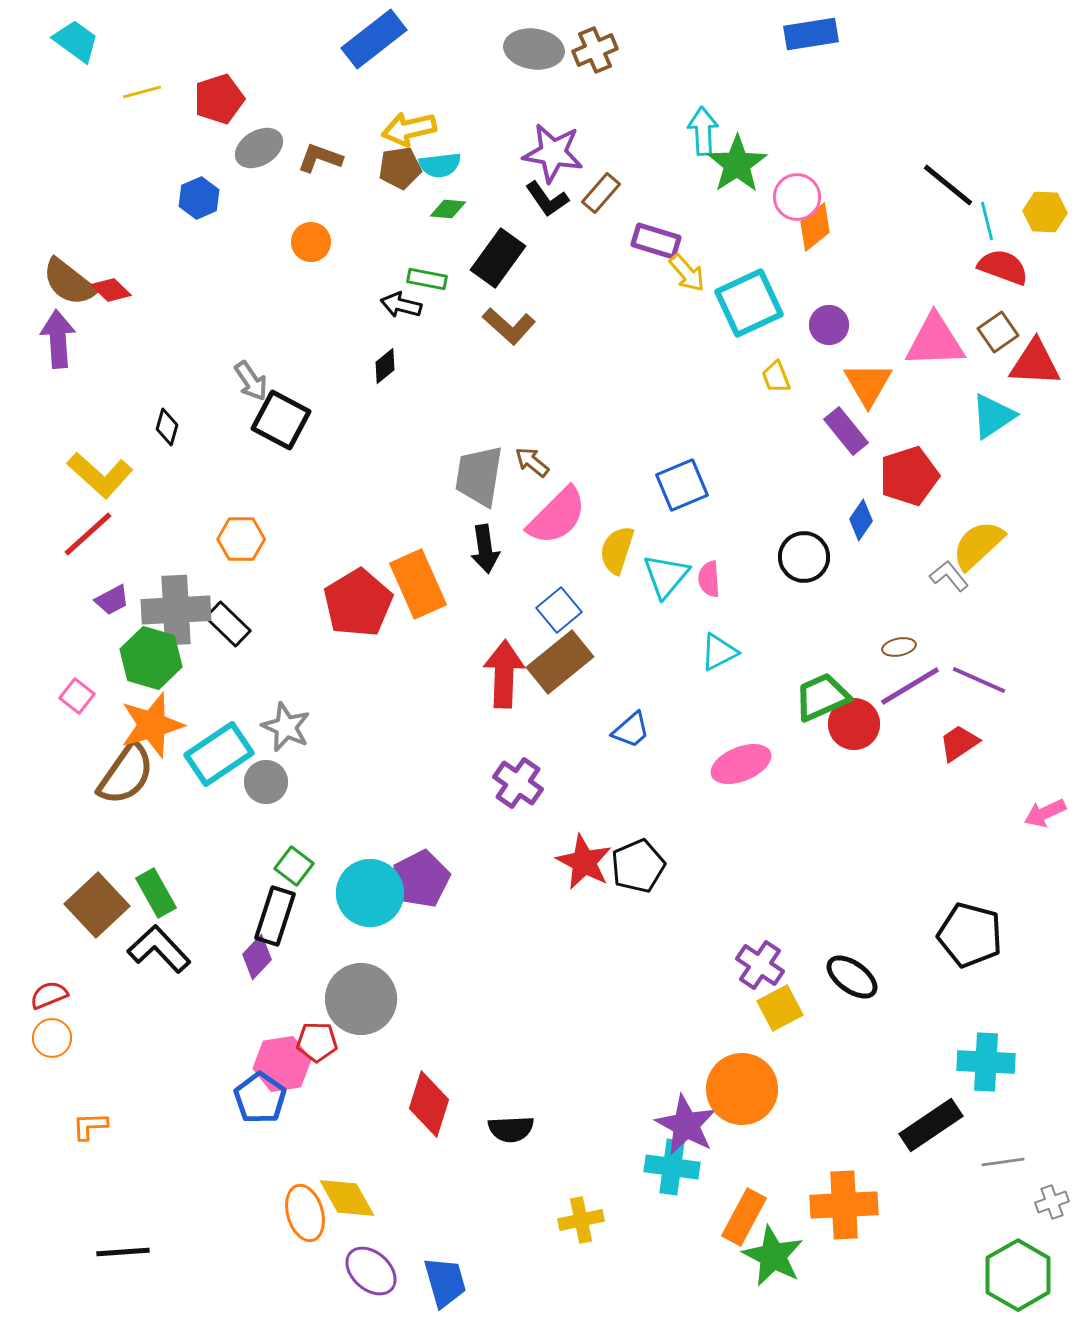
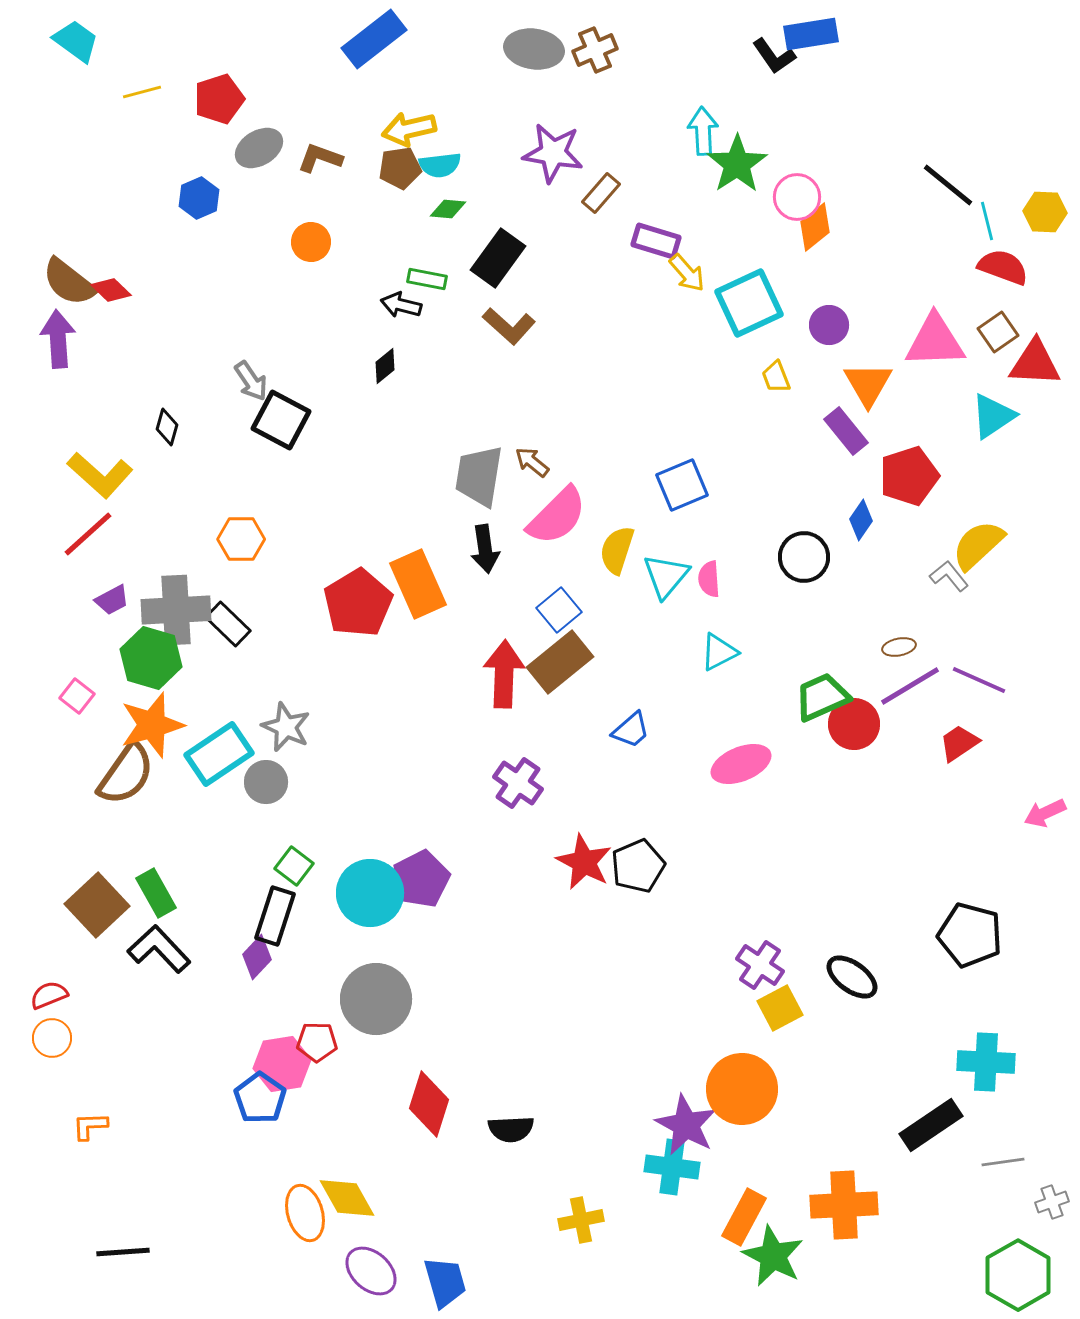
black L-shape at (547, 199): moved 227 px right, 143 px up
gray circle at (361, 999): moved 15 px right
